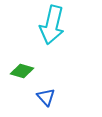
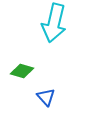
cyan arrow: moved 2 px right, 2 px up
